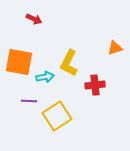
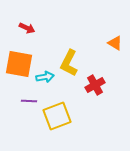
red arrow: moved 7 px left, 9 px down
orange triangle: moved 5 px up; rotated 49 degrees clockwise
orange square: moved 2 px down
red cross: rotated 24 degrees counterclockwise
yellow square: rotated 12 degrees clockwise
